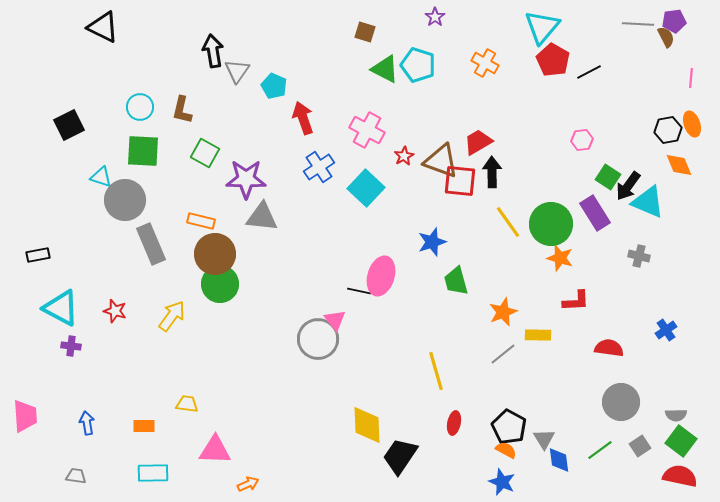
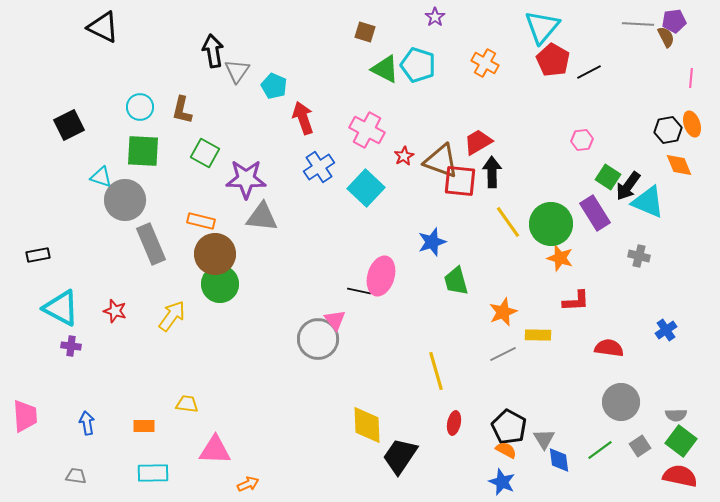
gray line at (503, 354): rotated 12 degrees clockwise
